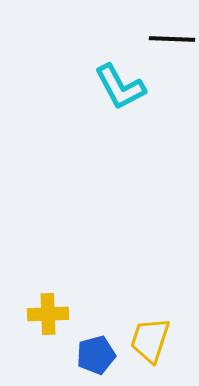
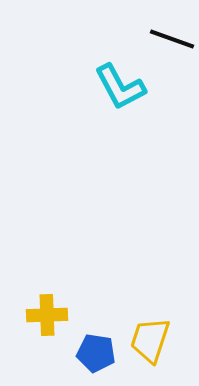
black line: rotated 18 degrees clockwise
yellow cross: moved 1 px left, 1 px down
blue pentagon: moved 2 px up; rotated 24 degrees clockwise
